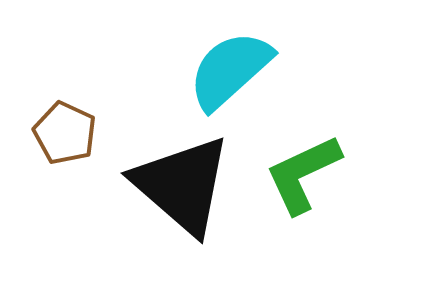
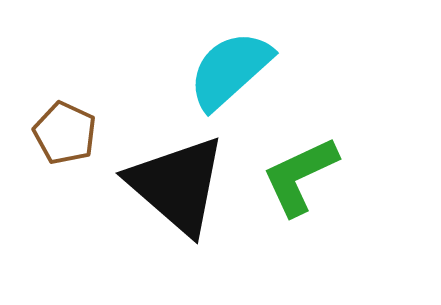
green L-shape: moved 3 px left, 2 px down
black triangle: moved 5 px left
